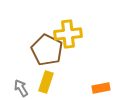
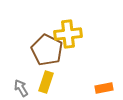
orange rectangle: moved 3 px right
